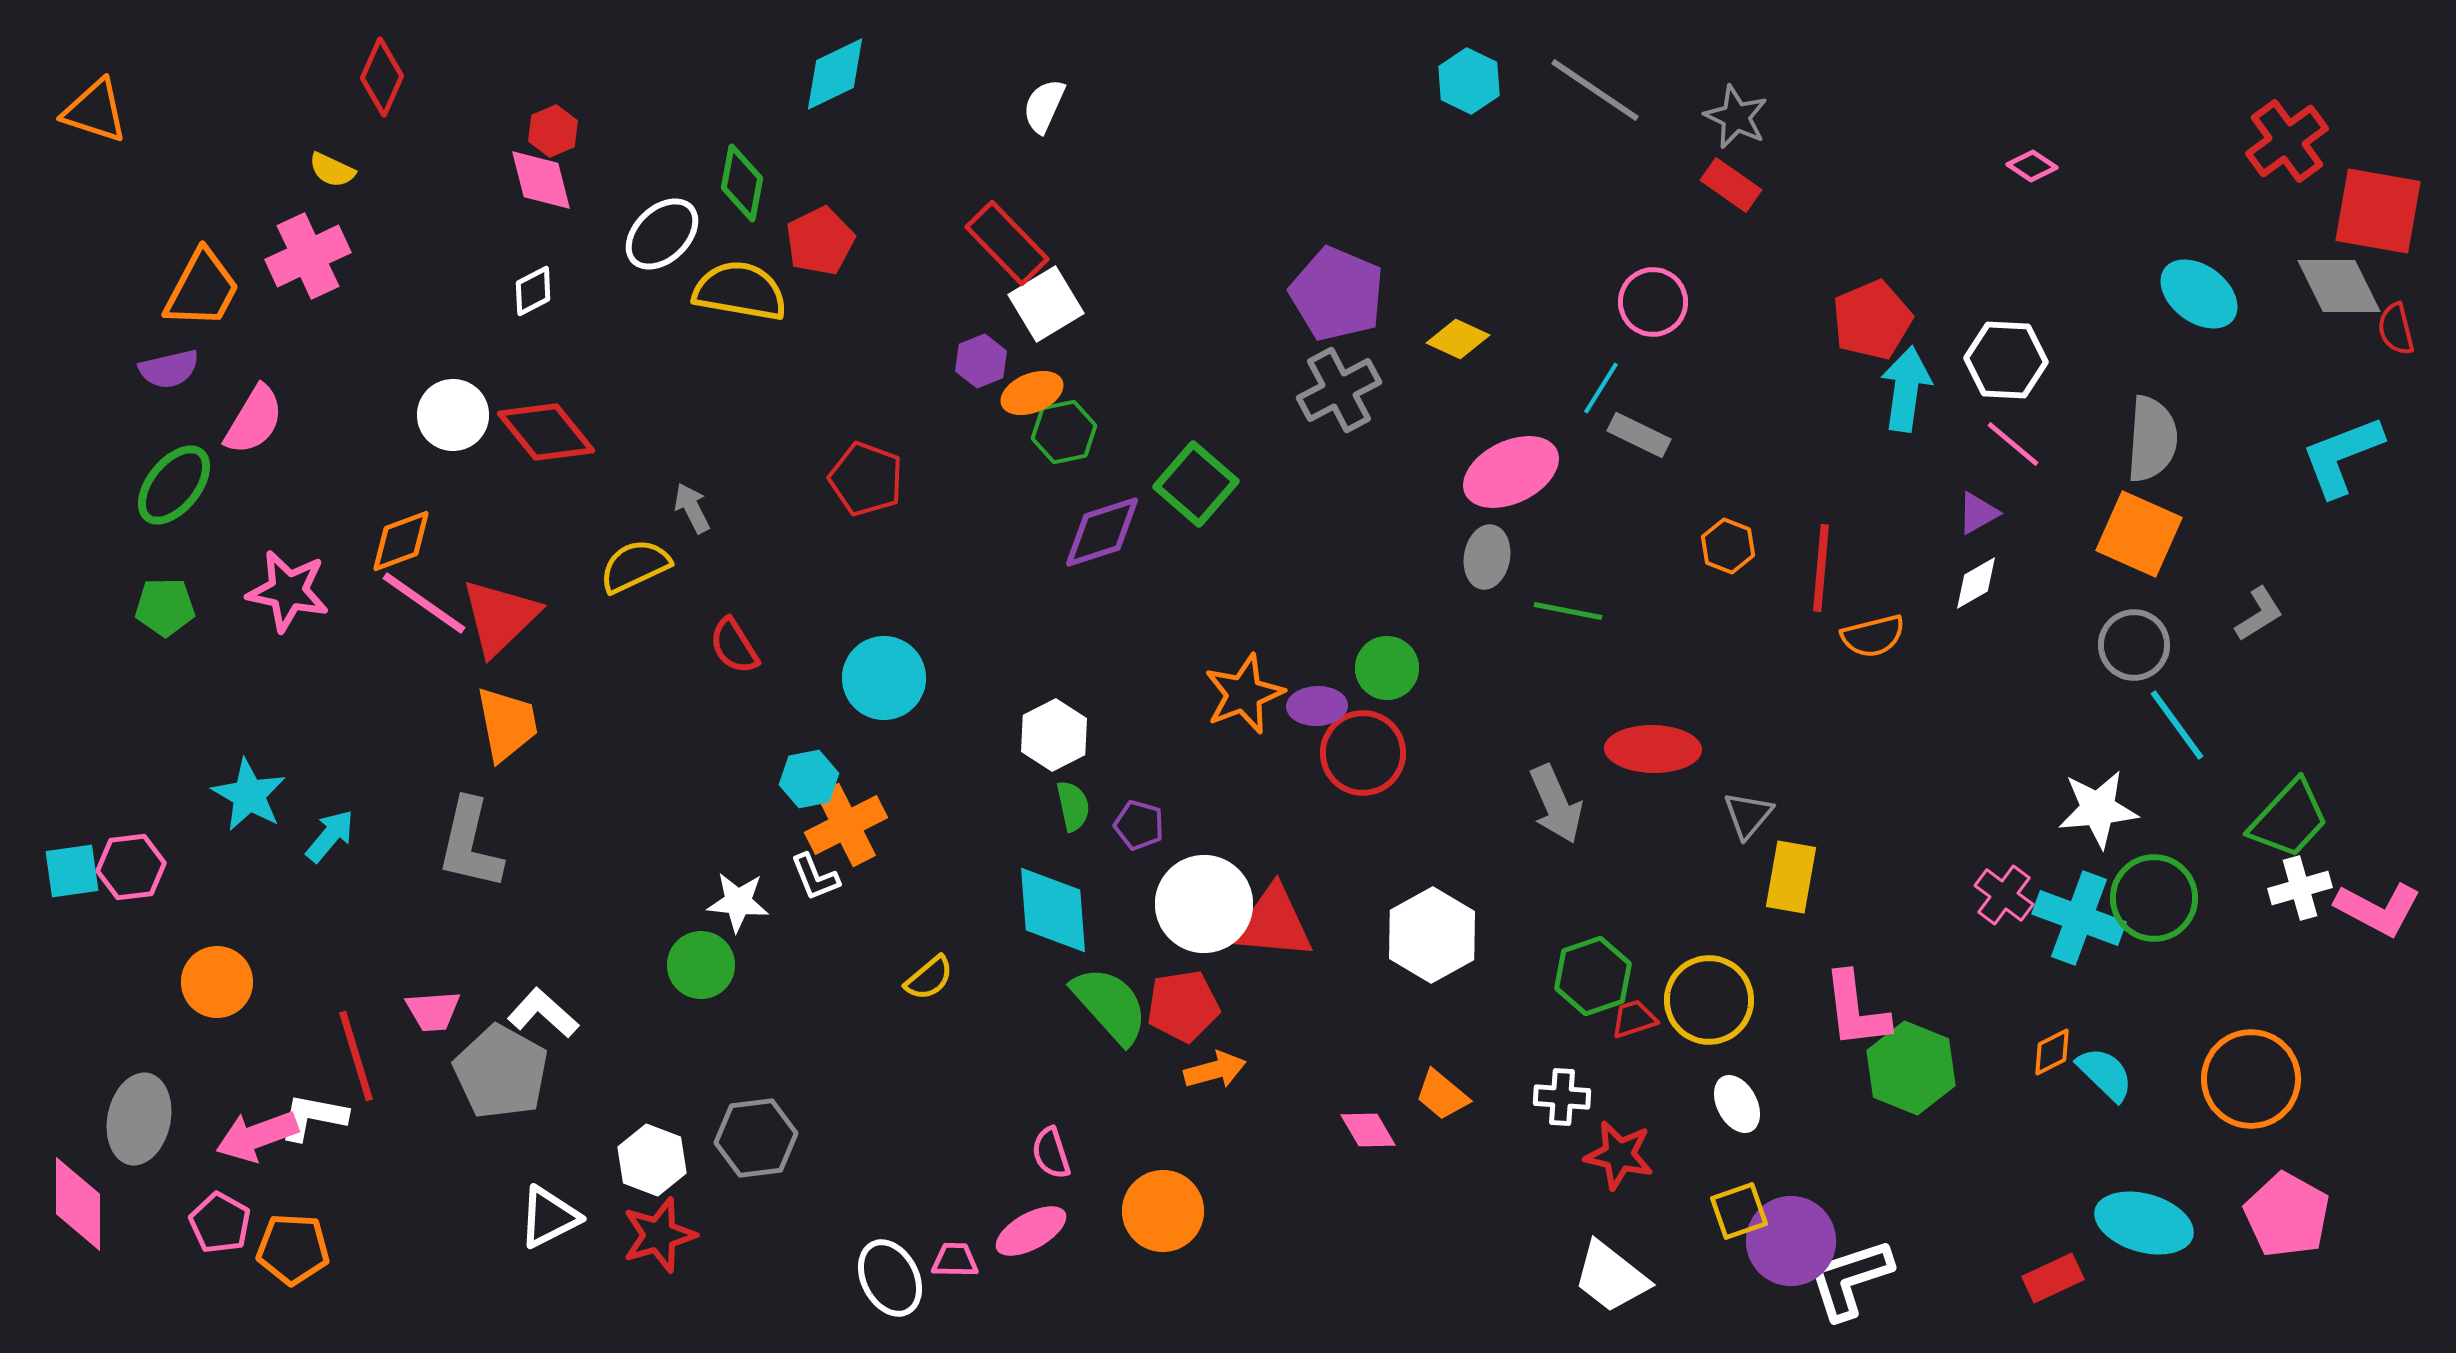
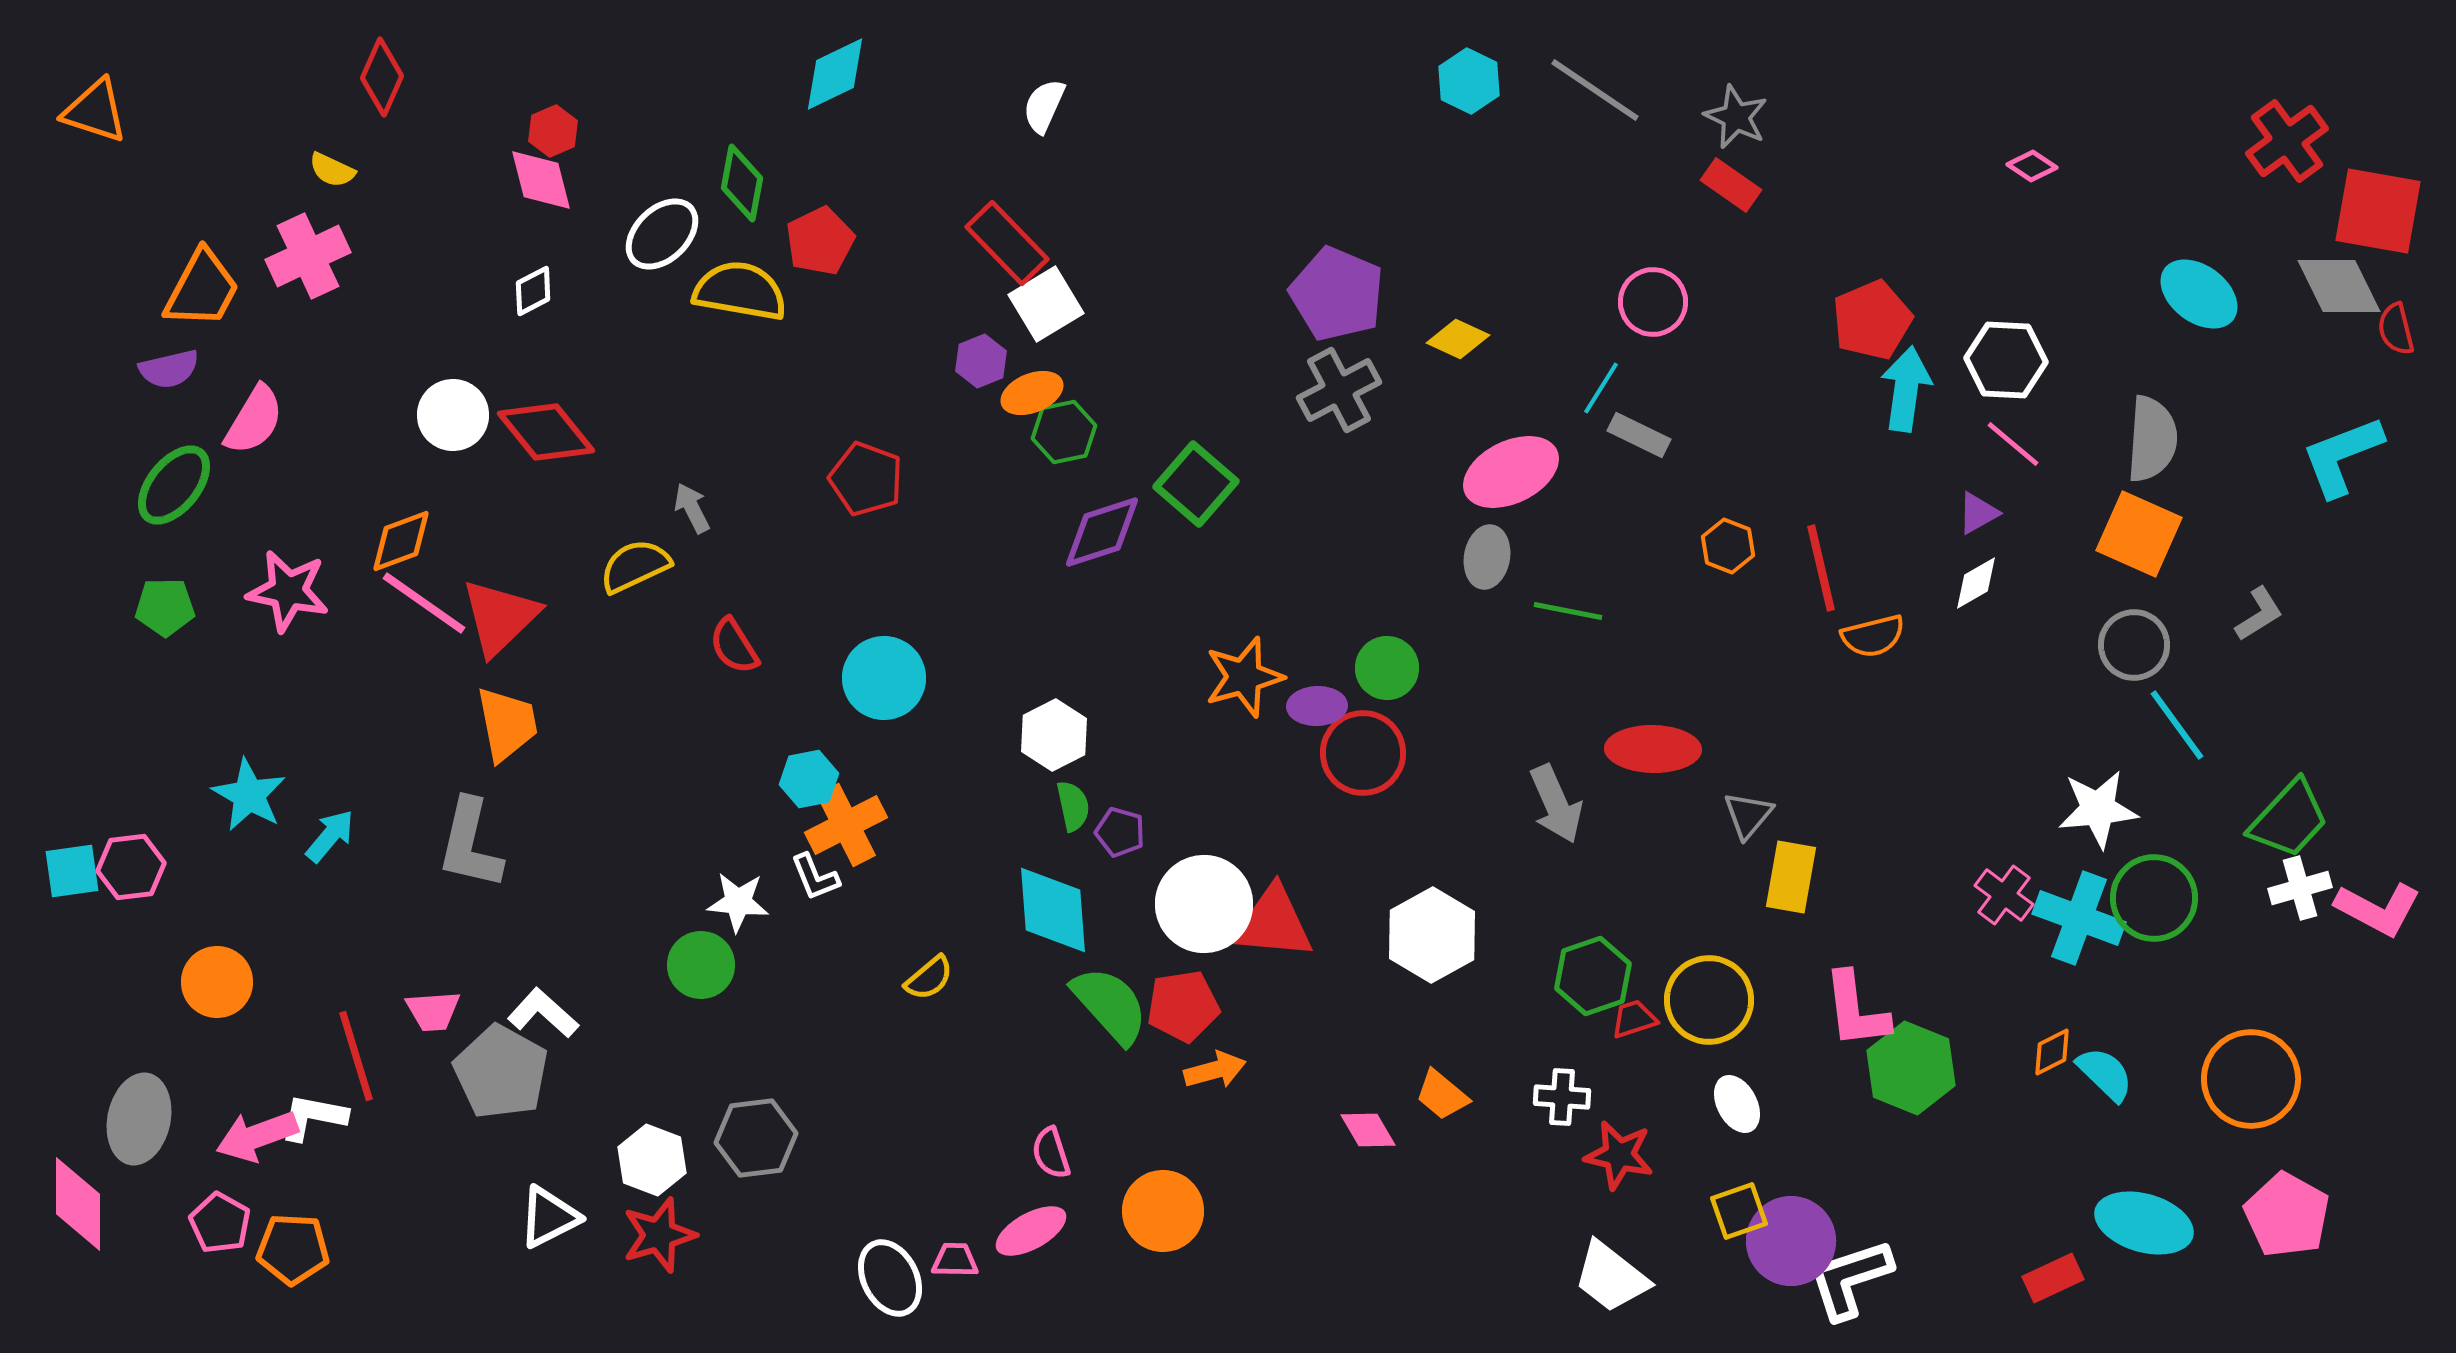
red line at (1821, 568): rotated 18 degrees counterclockwise
orange star at (1244, 694): moved 17 px up; rotated 6 degrees clockwise
purple pentagon at (1139, 825): moved 19 px left, 7 px down
